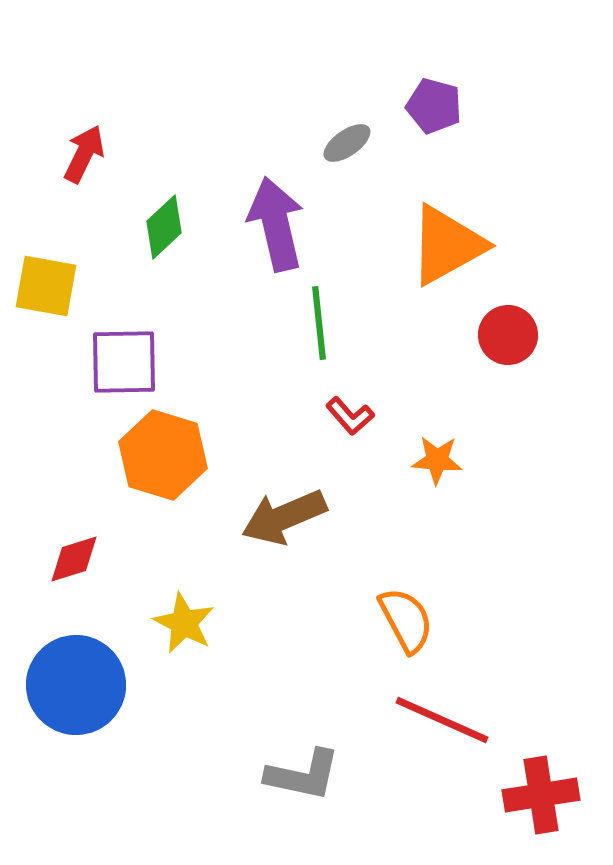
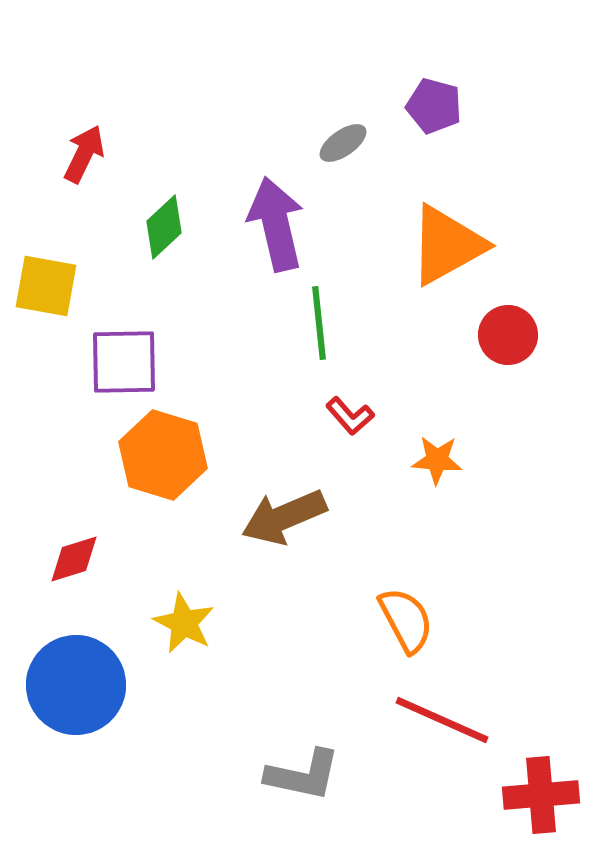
gray ellipse: moved 4 px left
red cross: rotated 4 degrees clockwise
